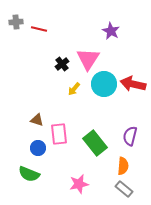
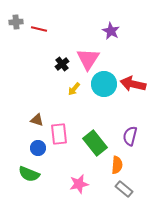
orange semicircle: moved 6 px left, 1 px up
